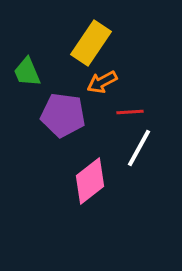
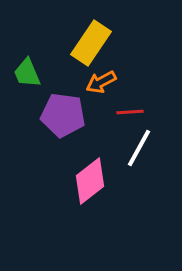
green trapezoid: moved 1 px down
orange arrow: moved 1 px left
